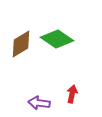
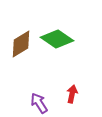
purple arrow: rotated 50 degrees clockwise
